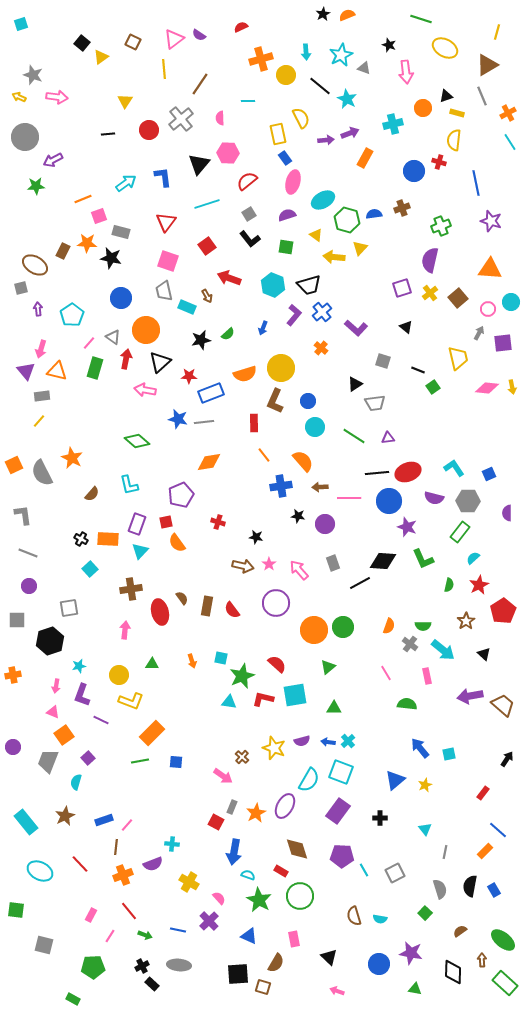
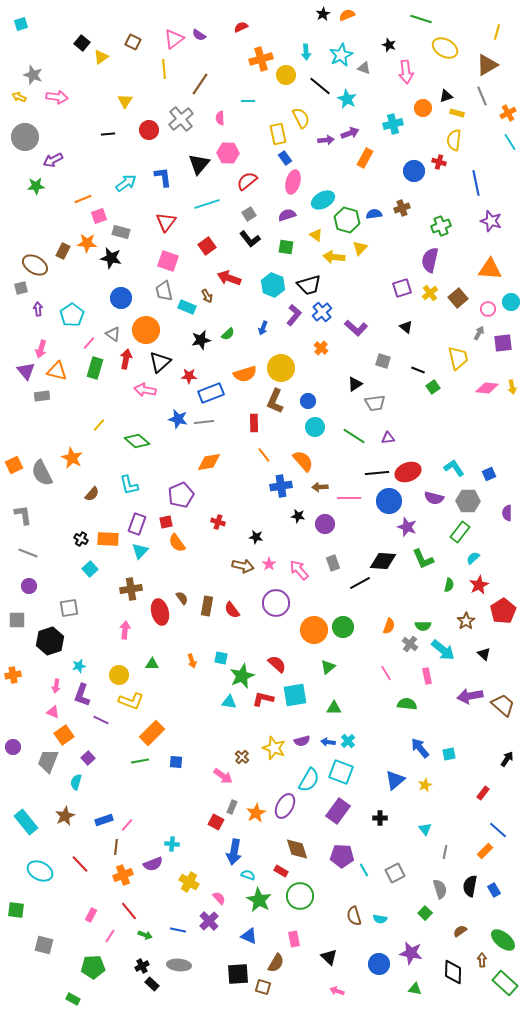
gray triangle at (113, 337): moved 3 px up
yellow line at (39, 421): moved 60 px right, 4 px down
